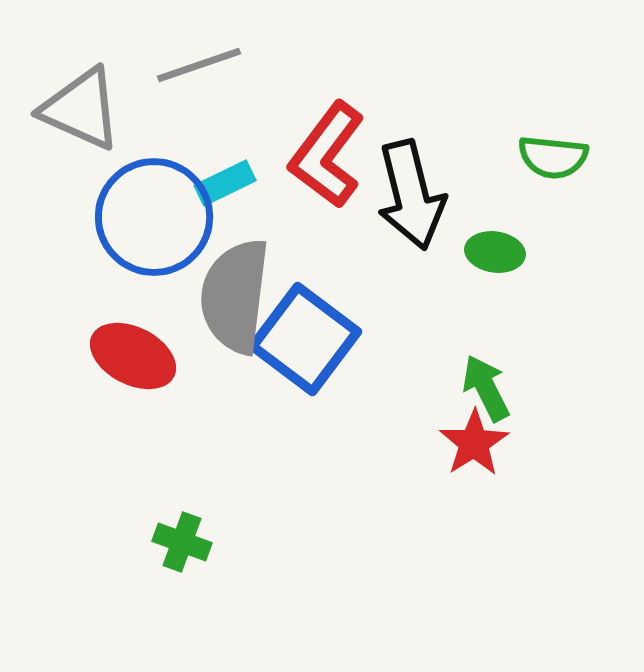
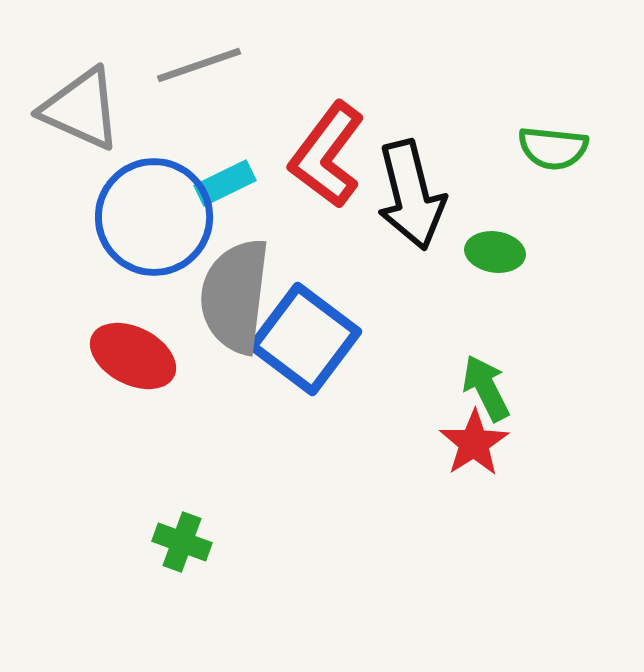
green semicircle: moved 9 px up
